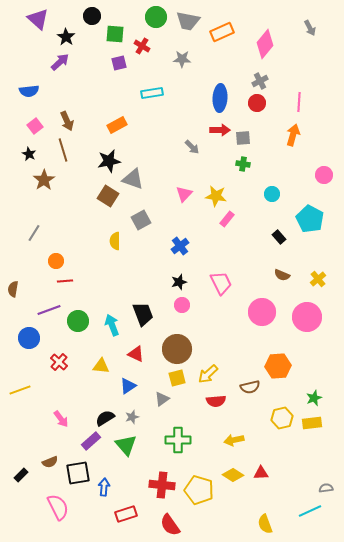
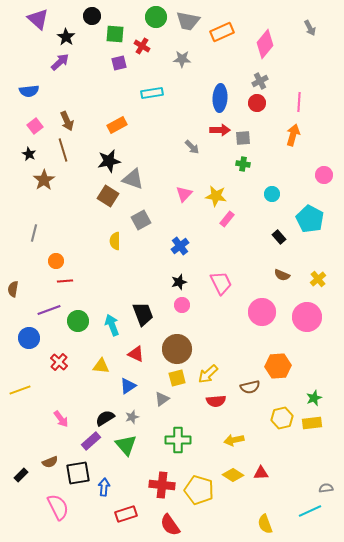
gray line at (34, 233): rotated 18 degrees counterclockwise
